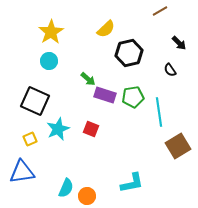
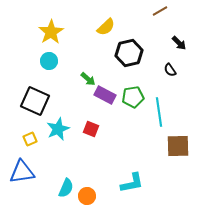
yellow semicircle: moved 2 px up
purple rectangle: rotated 10 degrees clockwise
brown square: rotated 30 degrees clockwise
